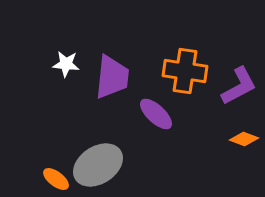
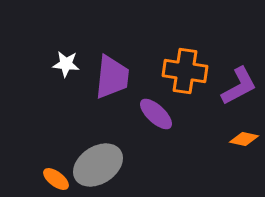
orange diamond: rotated 8 degrees counterclockwise
